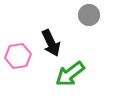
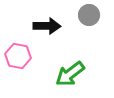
black arrow: moved 4 px left, 17 px up; rotated 64 degrees counterclockwise
pink hexagon: rotated 20 degrees clockwise
